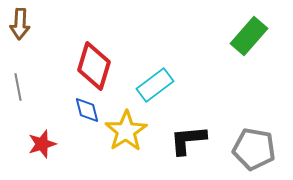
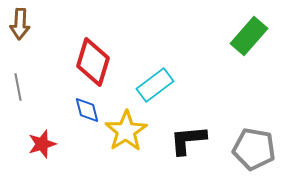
red diamond: moved 1 px left, 4 px up
